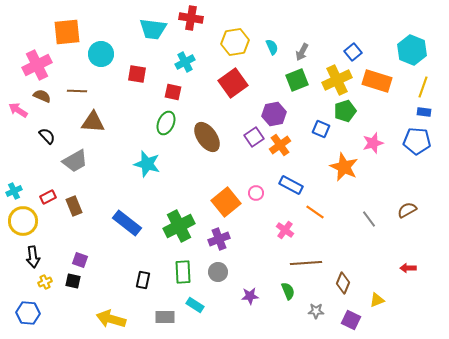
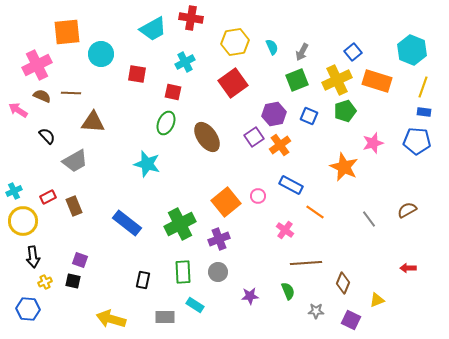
cyan trapezoid at (153, 29): rotated 36 degrees counterclockwise
brown line at (77, 91): moved 6 px left, 2 px down
blue square at (321, 129): moved 12 px left, 13 px up
pink circle at (256, 193): moved 2 px right, 3 px down
green cross at (179, 226): moved 1 px right, 2 px up
blue hexagon at (28, 313): moved 4 px up
